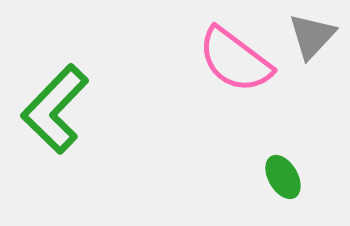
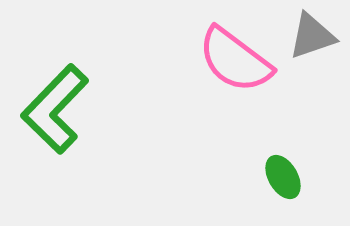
gray triangle: rotated 28 degrees clockwise
